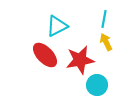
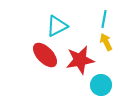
cyan circle: moved 4 px right
